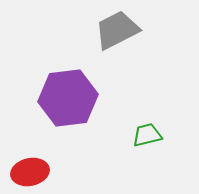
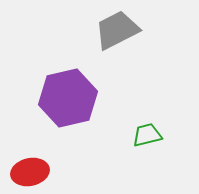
purple hexagon: rotated 6 degrees counterclockwise
